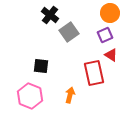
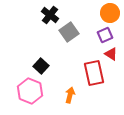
red triangle: moved 1 px up
black square: rotated 35 degrees clockwise
pink hexagon: moved 5 px up
